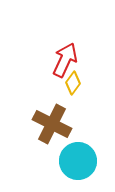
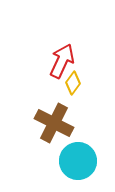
red arrow: moved 3 px left, 1 px down
brown cross: moved 2 px right, 1 px up
